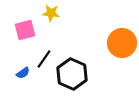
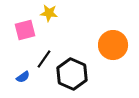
yellow star: moved 2 px left
orange circle: moved 9 px left, 2 px down
blue semicircle: moved 4 px down
